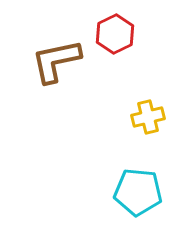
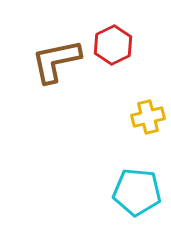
red hexagon: moved 2 px left, 11 px down
cyan pentagon: moved 1 px left
